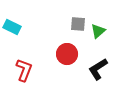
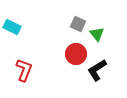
gray square: rotated 21 degrees clockwise
green triangle: moved 1 px left, 3 px down; rotated 28 degrees counterclockwise
red circle: moved 9 px right
black L-shape: moved 1 px left, 1 px down
